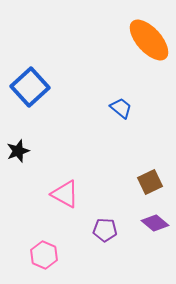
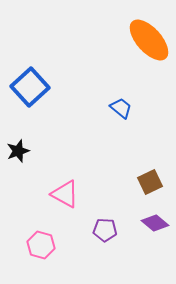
pink hexagon: moved 3 px left, 10 px up; rotated 8 degrees counterclockwise
